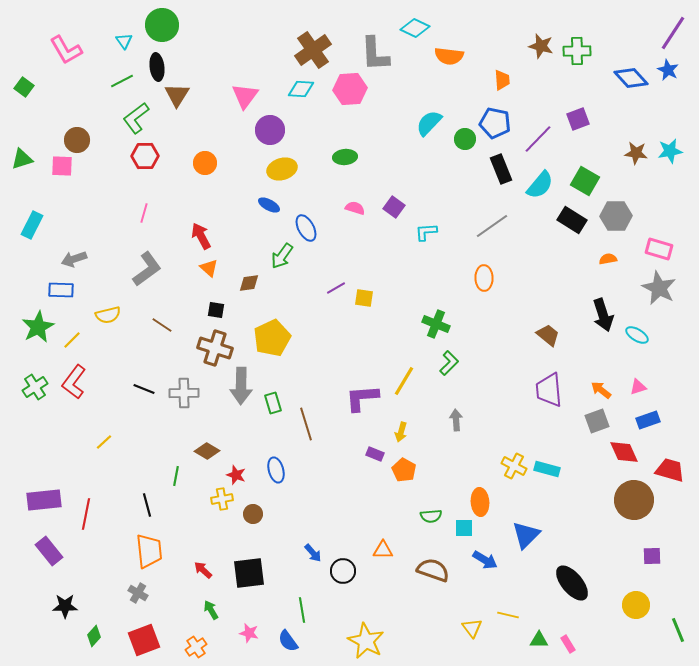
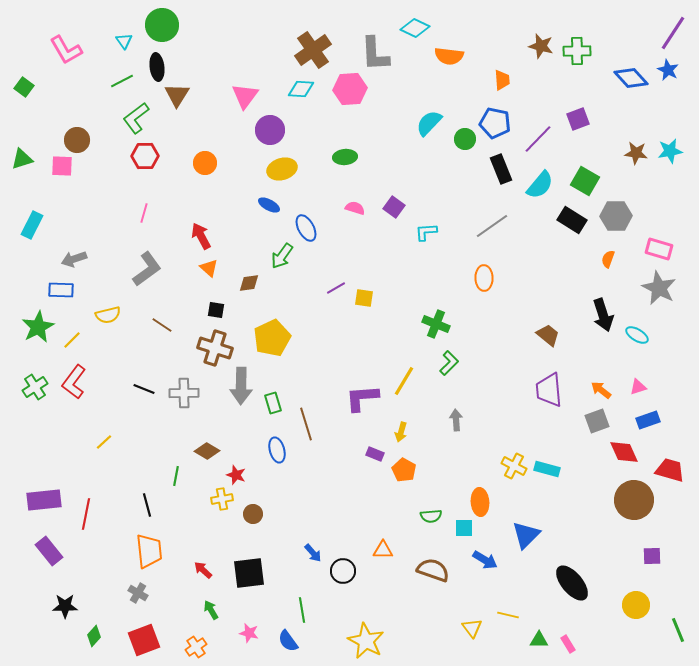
orange semicircle at (608, 259): rotated 60 degrees counterclockwise
blue ellipse at (276, 470): moved 1 px right, 20 px up
